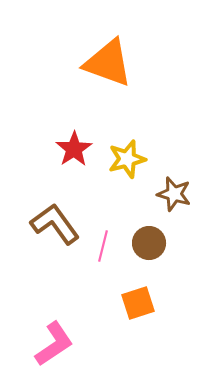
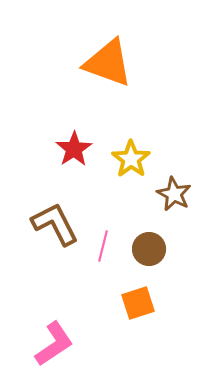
yellow star: moved 4 px right; rotated 21 degrees counterclockwise
brown star: rotated 12 degrees clockwise
brown L-shape: rotated 9 degrees clockwise
brown circle: moved 6 px down
